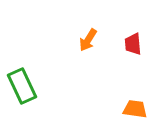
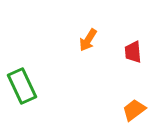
red trapezoid: moved 8 px down
orange trapezoid: moved 1 px left, 1 px down; rotated 45 degrees counterclockwise
